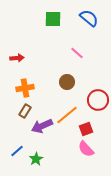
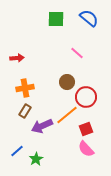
green square: moved 3 px right
red circle: moved 12 px left, 3 px up
